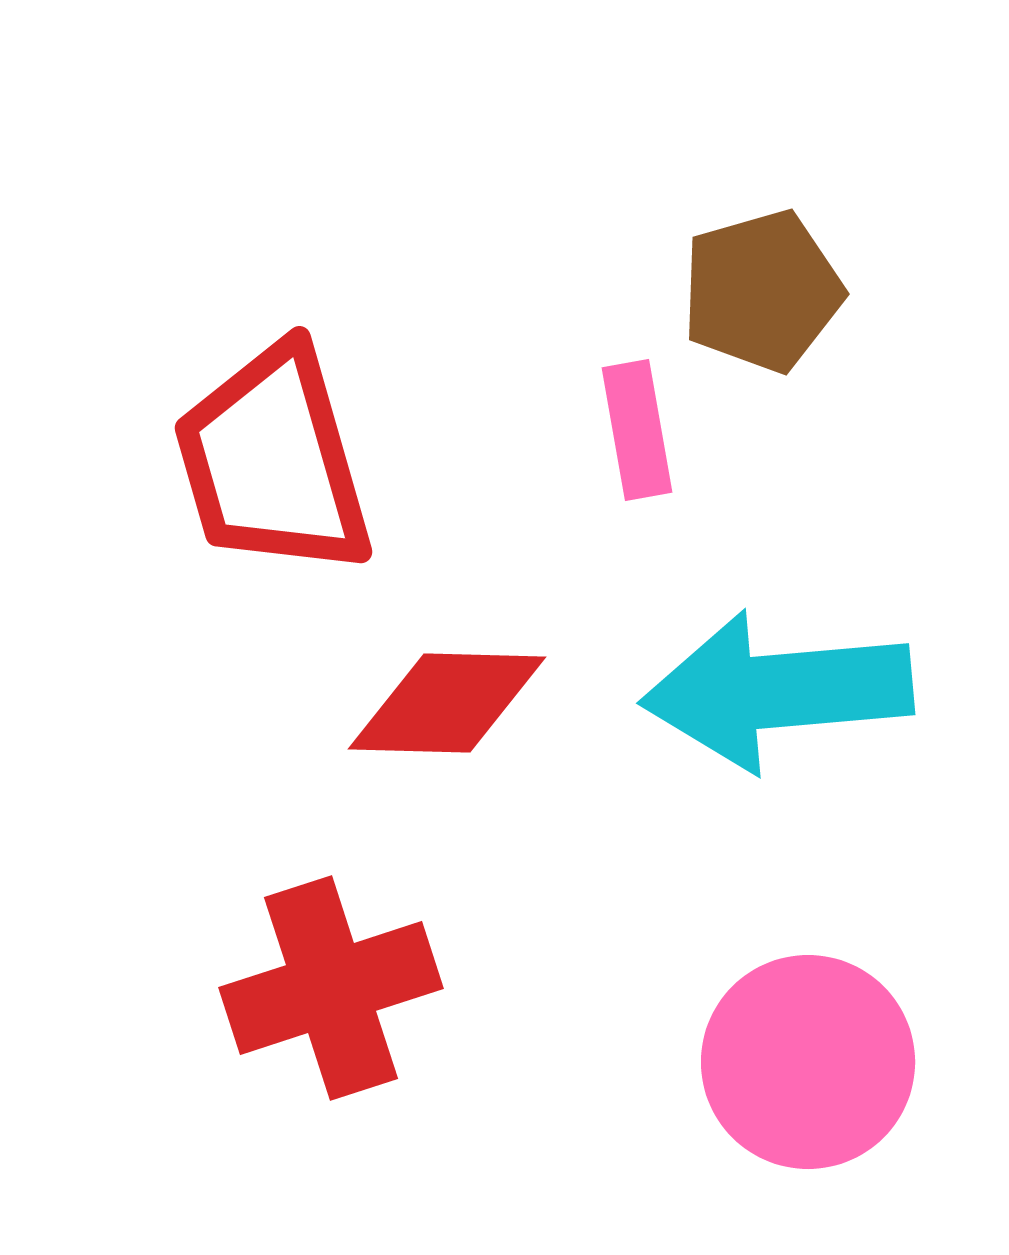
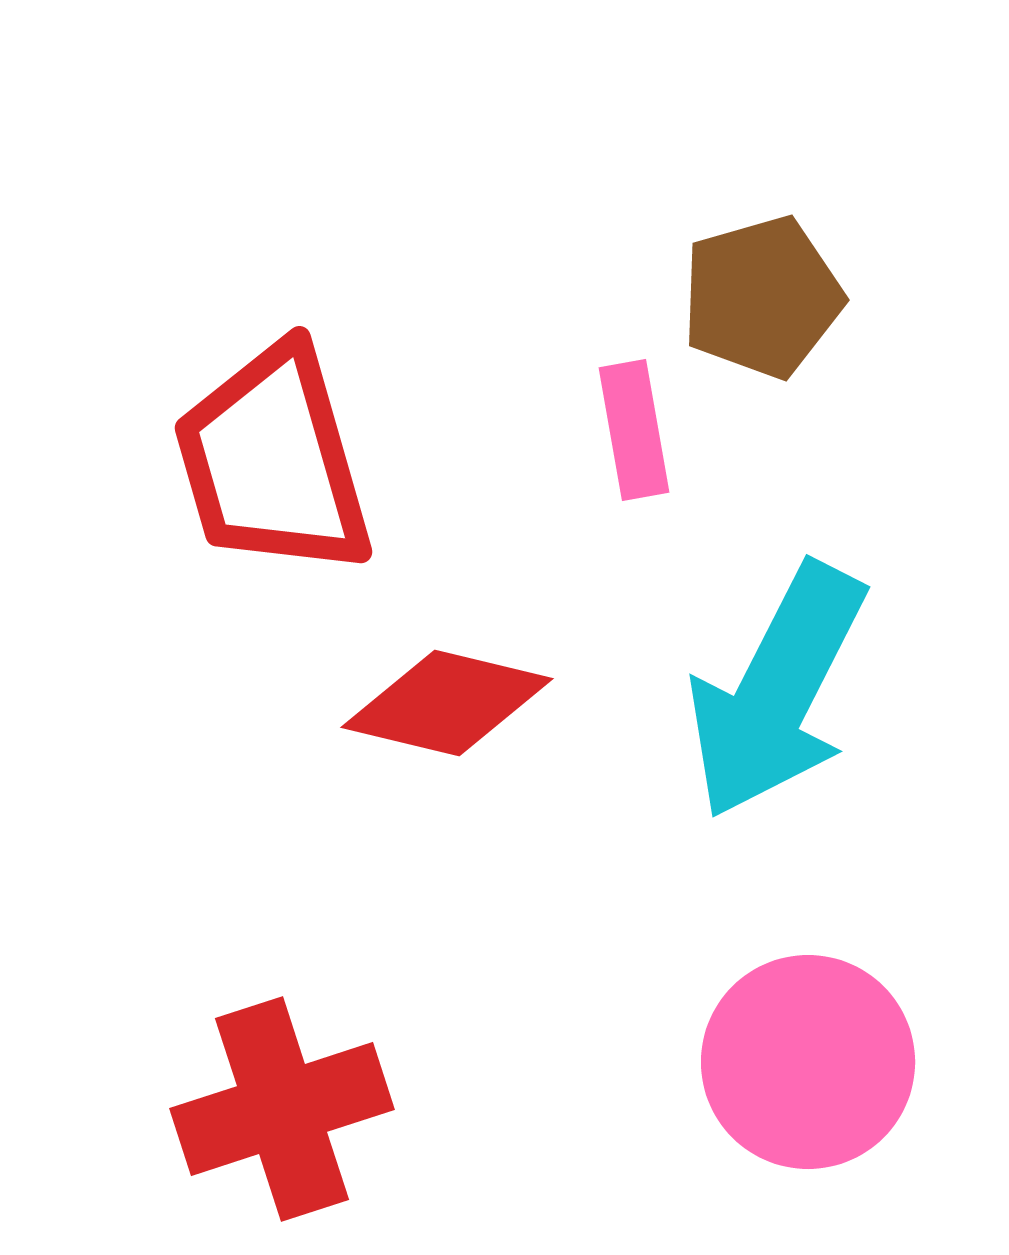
brown pentagon: moved 6 px down
pink rectangle: moved 3 px left
cyan arrow: rotated 58 degrees counterclockwise
red diamond: rotated 12 degrees clockwise
red cross: moved 49 px left, 121 px down
